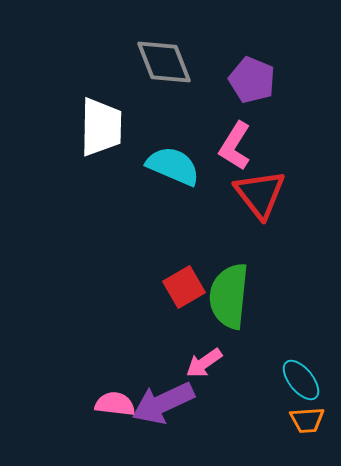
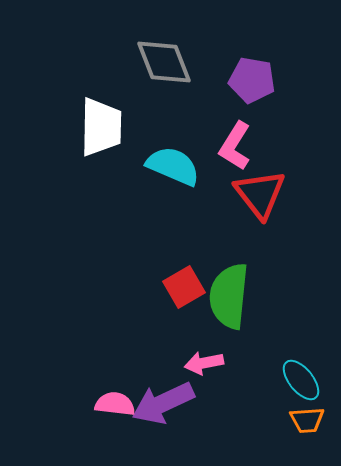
purple pentagon: rotated 12 degrees counterclockwise
pink arrow: rotated 24 degrees clockwise
